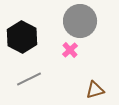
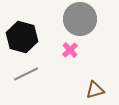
gray circle: moved 2 px up
black hexagon: rotated 12 degrees counterclockwise
gray line: moved 3 px left, 5 px up
